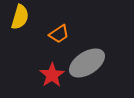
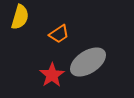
gray ellipse: moved 1 px right, 1 px up
